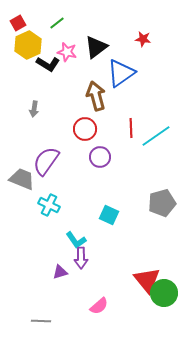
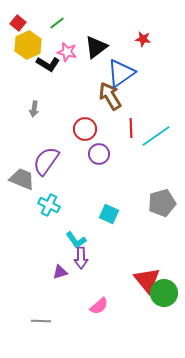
red square: rotated 21 degrees counterclockwise
brown arrow: moved 14 px right; rotated 16 degrees counterclockwise
purple circle: moved 1 px left, 3 px up
cyan square: moved 1 px up
